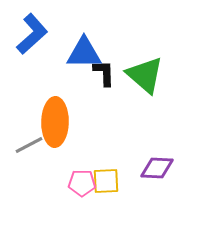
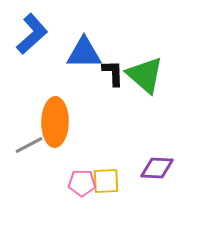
black L-shape: moved 9 px right
